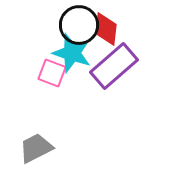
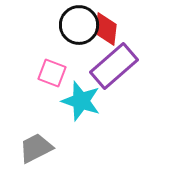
cyan star: moved 9 px right, 48 px down
